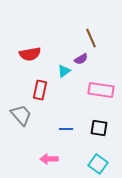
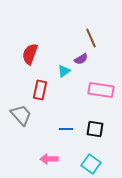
red semicircle: rotated 120 degrees clockwise
black square: moved 4 px left, 1 px down
cyan square: moved 7 px left
